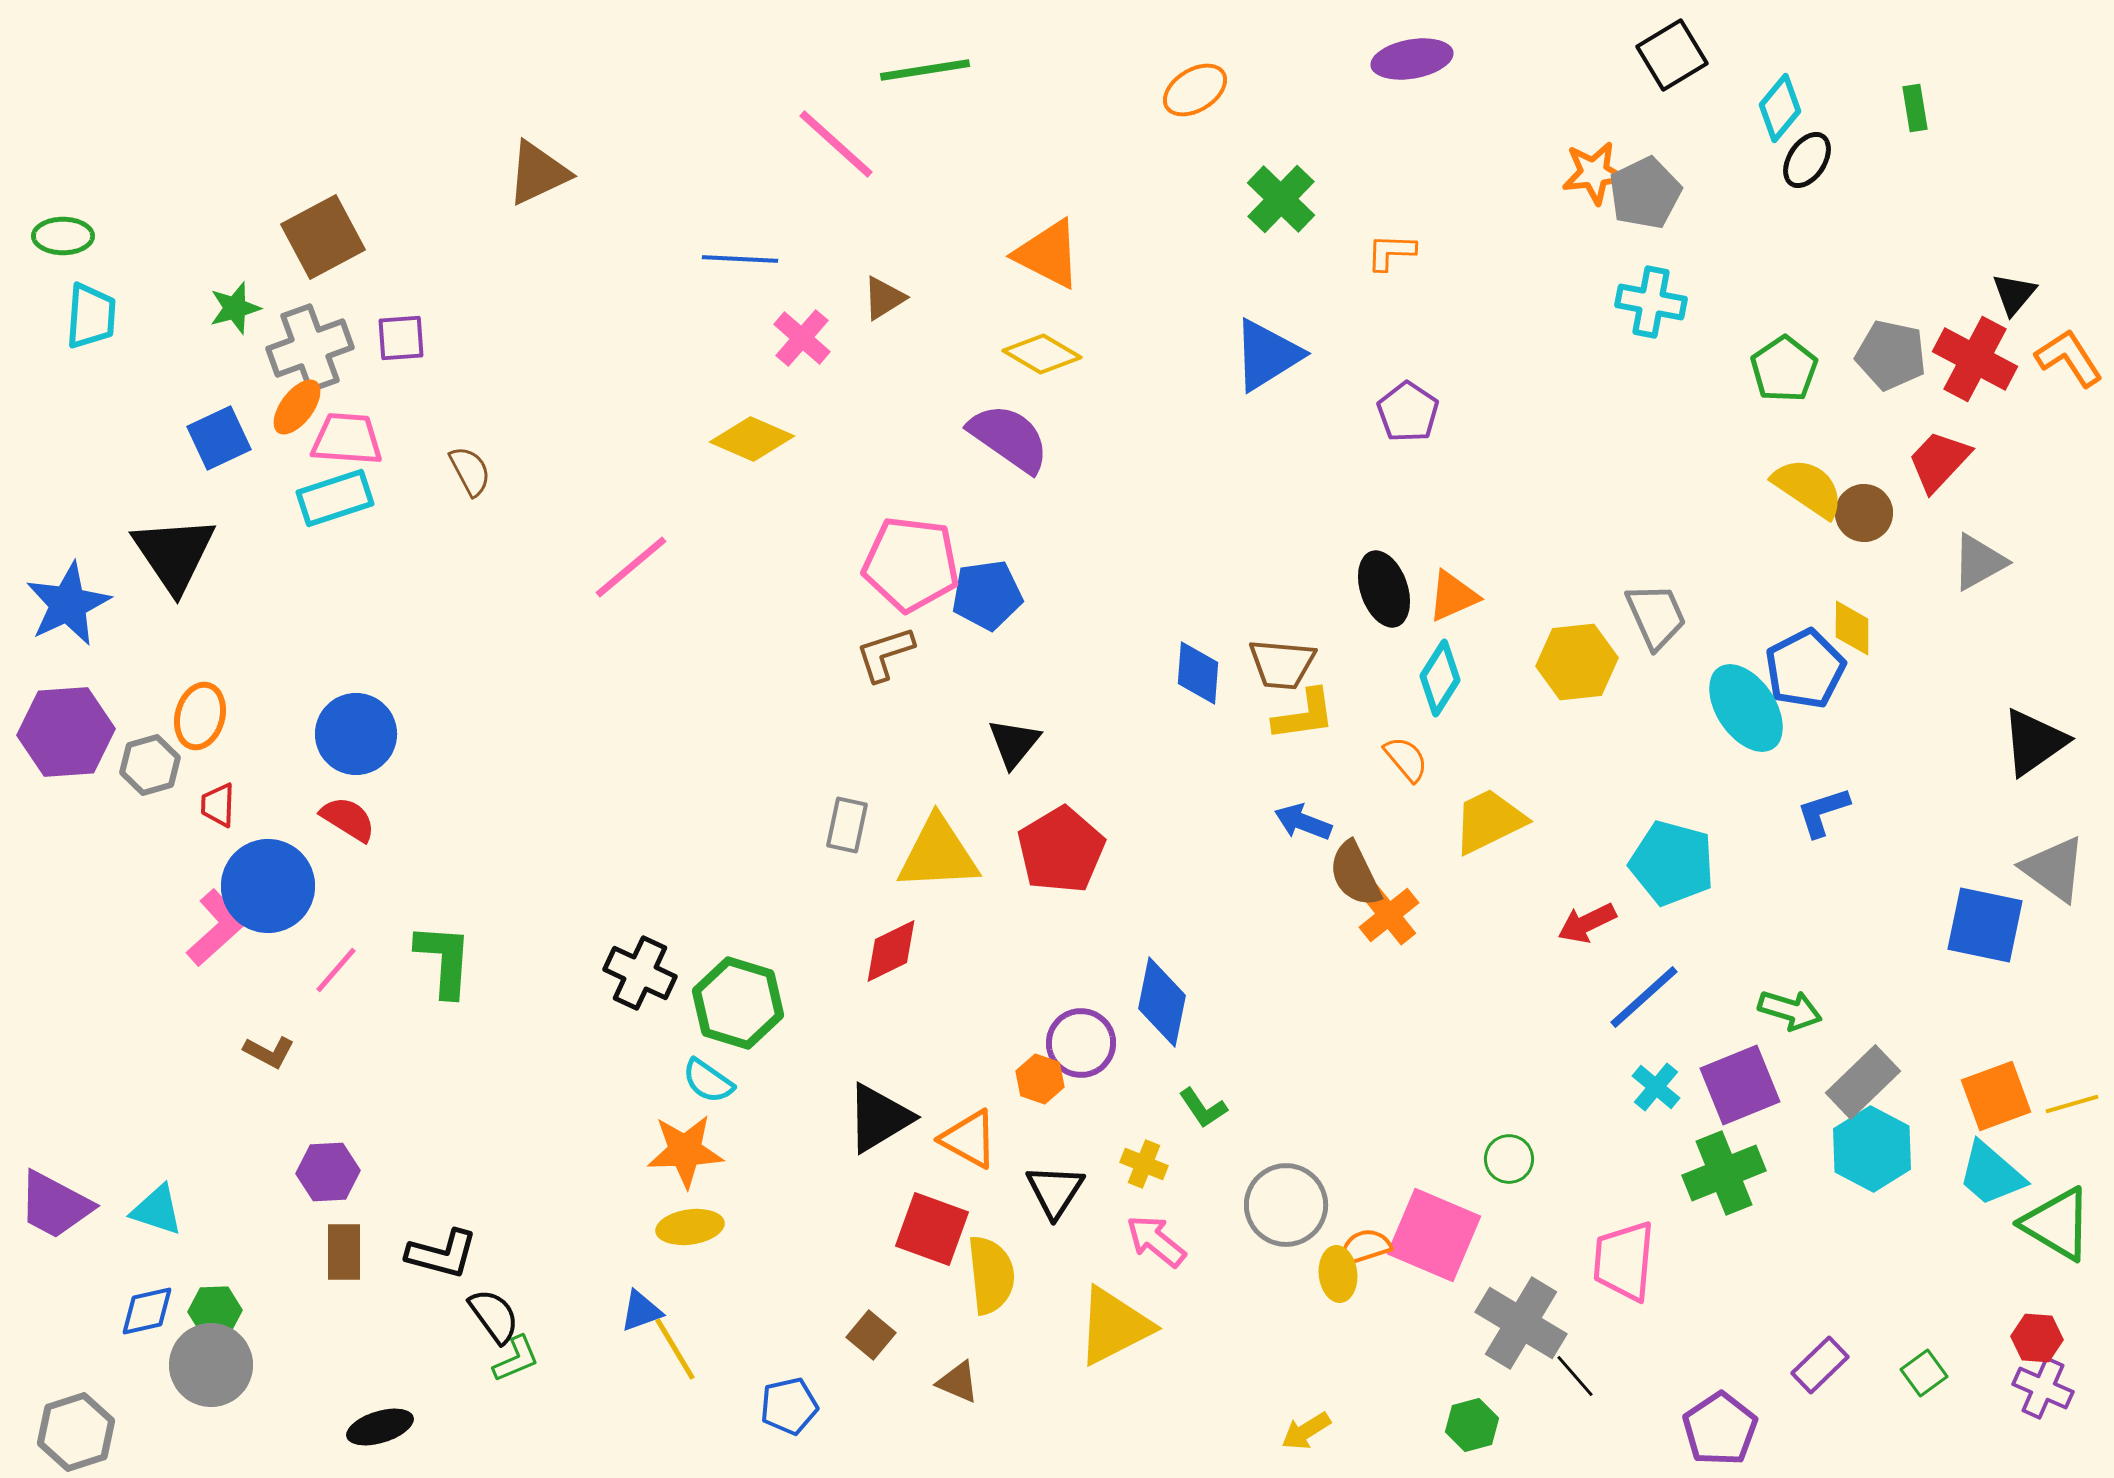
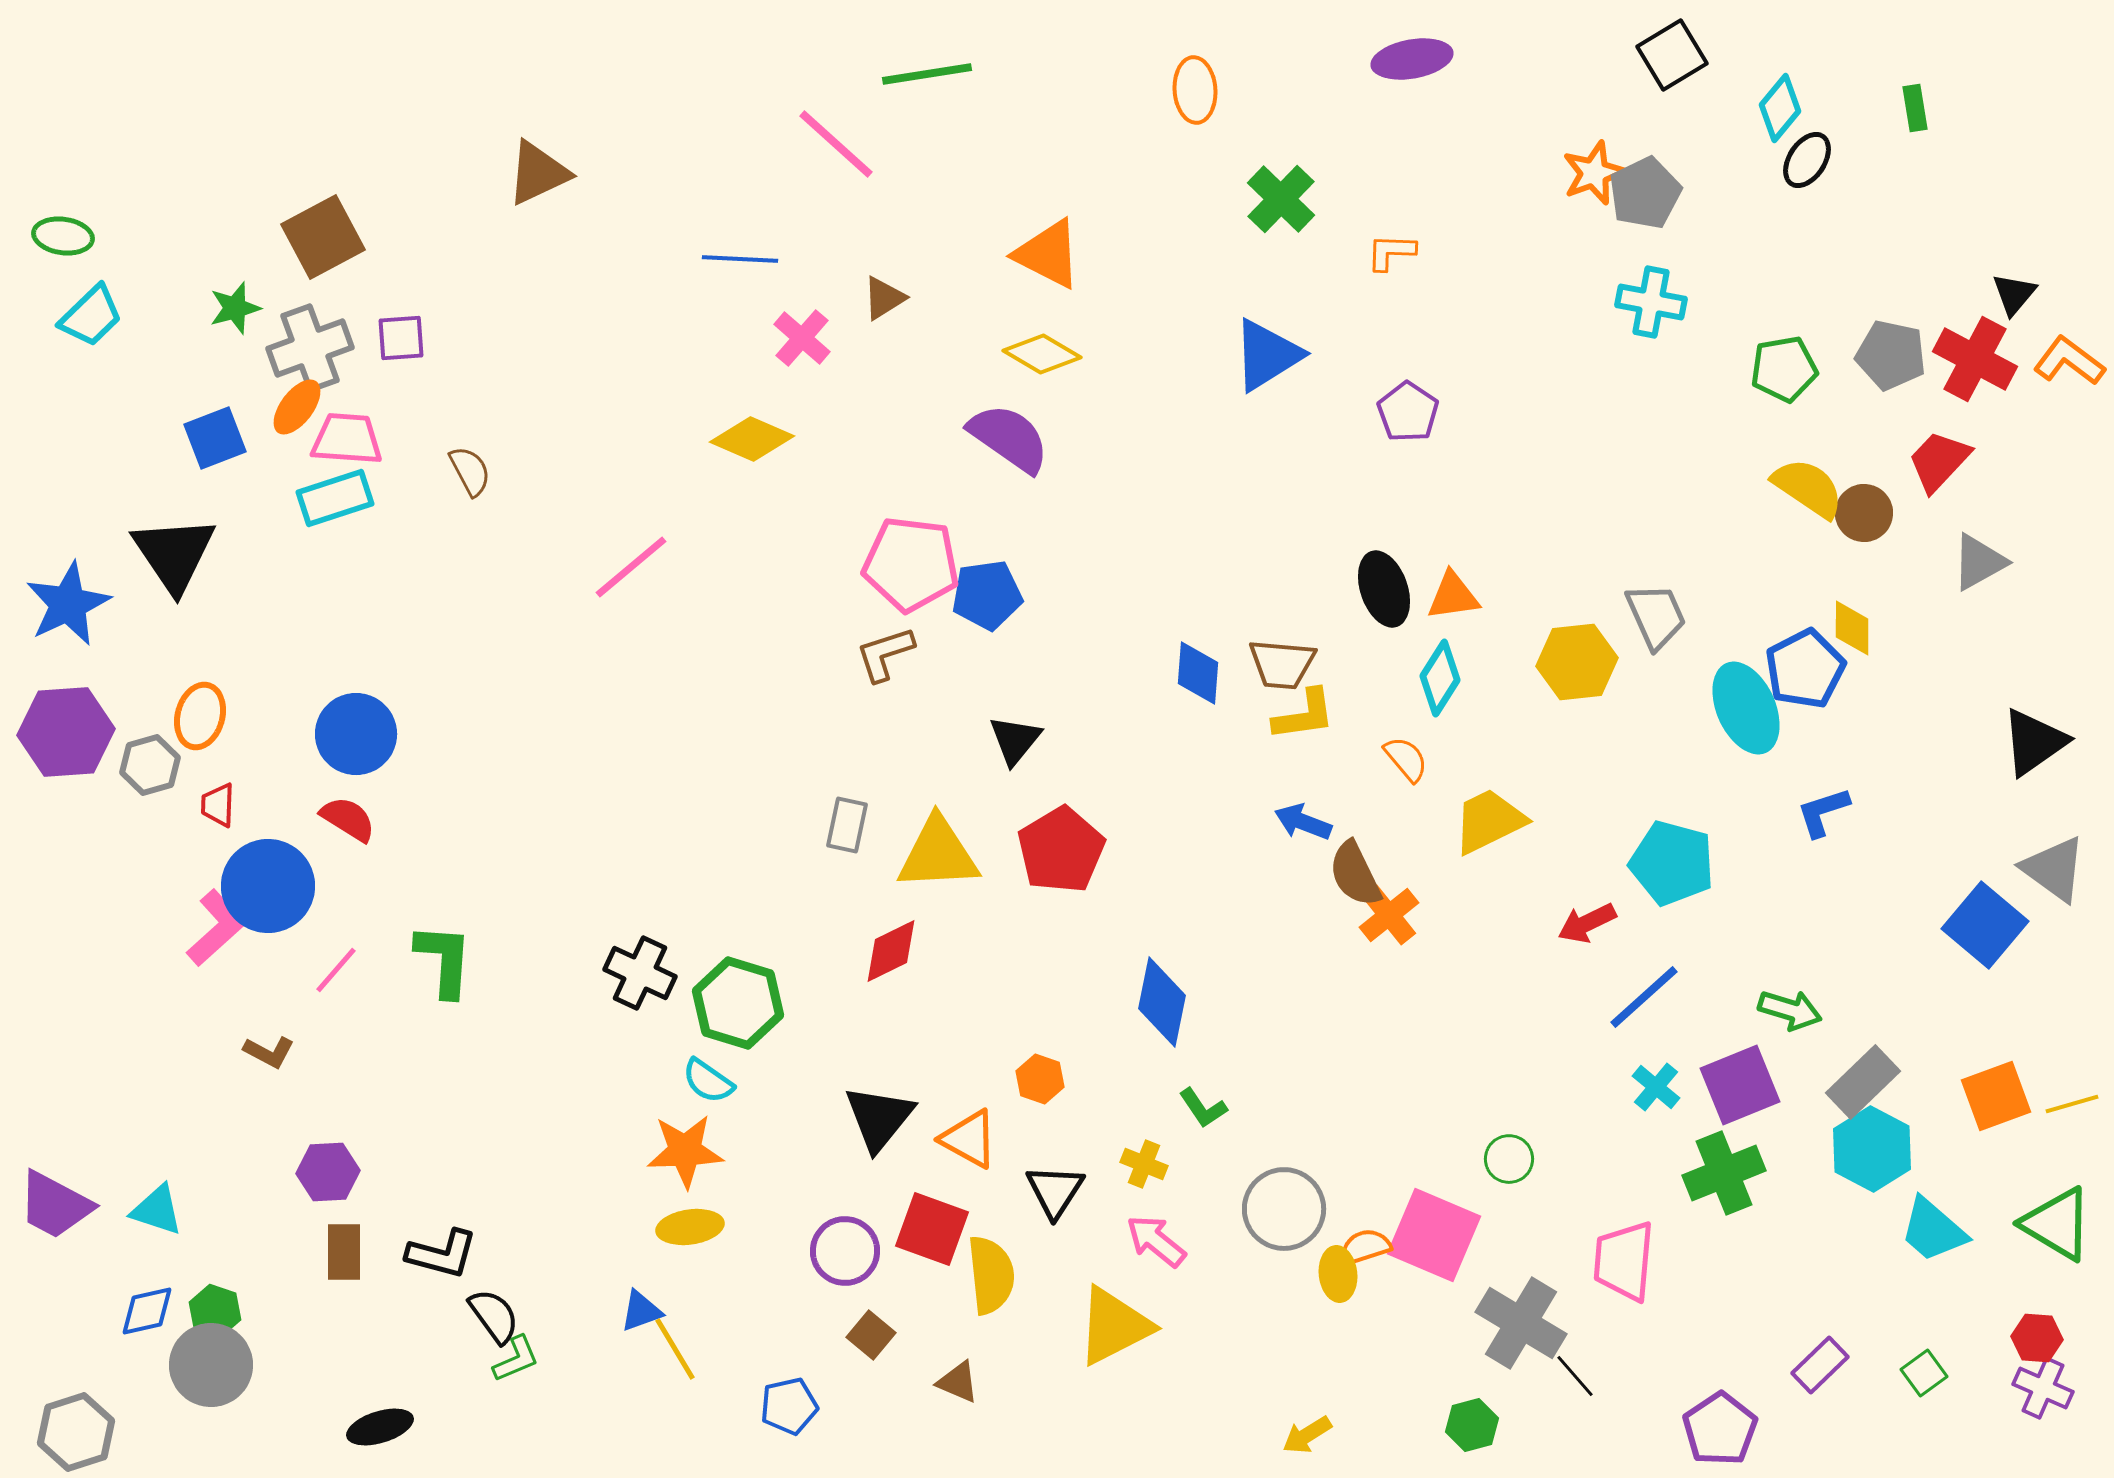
green line at (925, 70): moved 2 px right, 4 px down
orange ellipse at (1195, 90): rotated 62 degrees counterclockwise
orange star at (1594, 173): rotated 14 degrees counterclockwise
green ellipse at (63, 236): rotated 8 degrees clockwise
cyan trapezoid at (91, 316): rotated 42 degrees clockwise
orange L-shape at (2069, 358): moved 3 px down; rotated 20 degrees counterclockwise
green pentagon at (1784, 369): rotated 24 degrees clockwise
blue square at (219, 438): moved 4 px left; rotated 4 degrees clockwise
orange triangle at (1453, 596): rotated 16 degrees clockwise
cyan ellipse at (1746, 708): rotated 10 degrees clockwise
black triangle at (1014, 743): moved 1 px right, 3 px up
blue square at (1985, 925): rotated 28 degrees clockwise
purple circle at (1081, 1043): moved 236 px left, 208 px down
black triangle at (879, 1118): rotated 20 degrees counterclockwise
cyan trapezoid at (1991, 1174): moved 58 px left, 56 px down
gray circle at (1286, 1205): moved 2 px left, 4 px down
green hexagon at (215, 1311): rotated 21 degrees clockwise
yellow arrow at (1306, 1431): moved 1 px right, 4 px down
